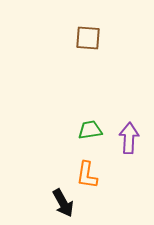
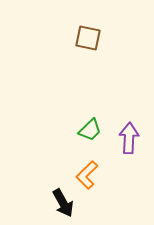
brown square: rotated 8 degrees clockwise
green trapezoid: rotated 145 degrees clockwise
orange L-shape: rotated 36 degrees clockwise
